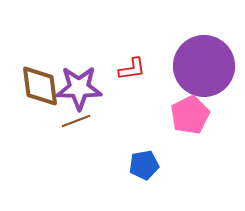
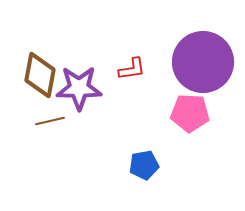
purple circle: moved 1 px left, 4 px up
brown diamond: moved 11 px up; rotated 18 degrees clockwise
pink pentagon: moved 2 px up; rotated 30 degrees clockwise
brown line: moved 26 px left; rotated 8 degrees clockwise
